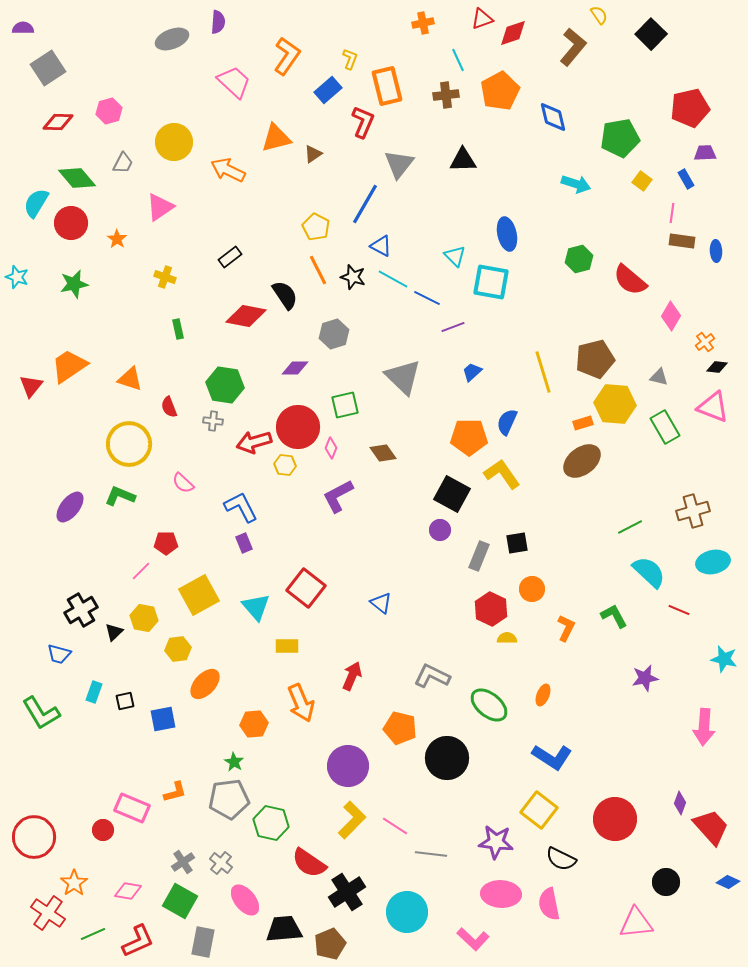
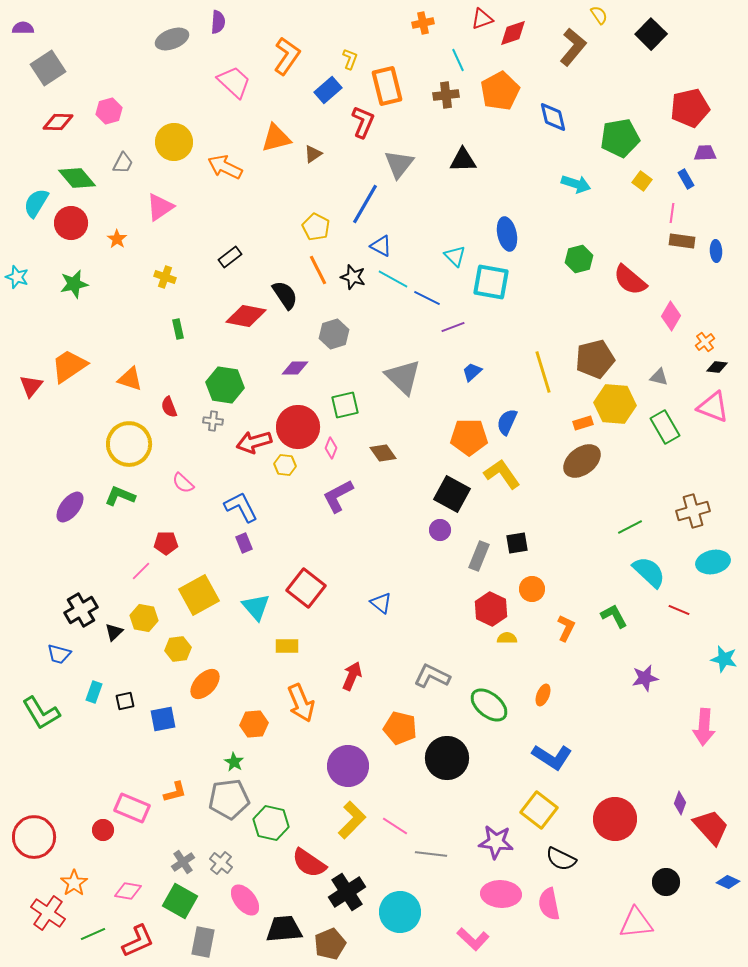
orange arrow at (228, 170): moved 3 px left, 3 px up
cyan circle at (407, 912): moved 7 px left
